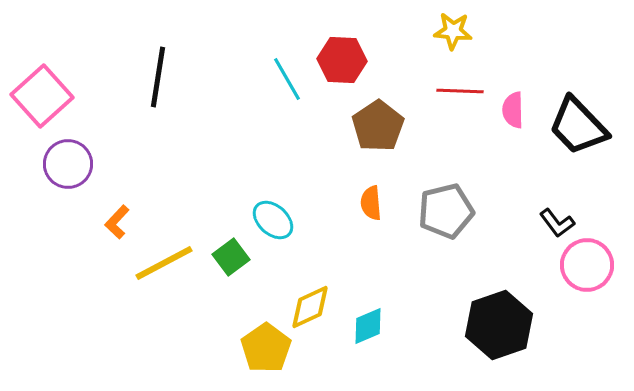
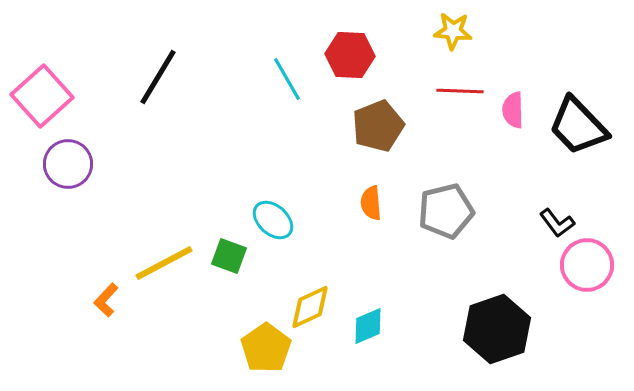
red hexagon: moved 8 px right, 5 px up
black line: rotated 22 degrees clockwise
brown pentagon: rotated 12 degrees clockwise
orange L-shape: moved 11 px left, 78 px down
green square: moved 2 px left, 1 px up; rotated 33 degrees counterclockwise
black hexagon: moved 2 px left, 4 px down
